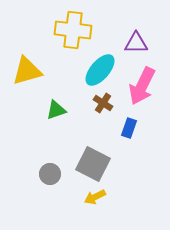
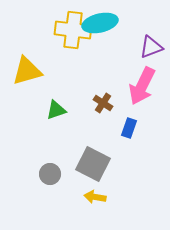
purple triangle: moved 15 px right, 4 px down; rotated 20 degrees counterclockwise
cyan ellipse: moved 47 px up; rotated 36 degrees clockwise
yellow arrow: rotated 35 degrees clockwise
